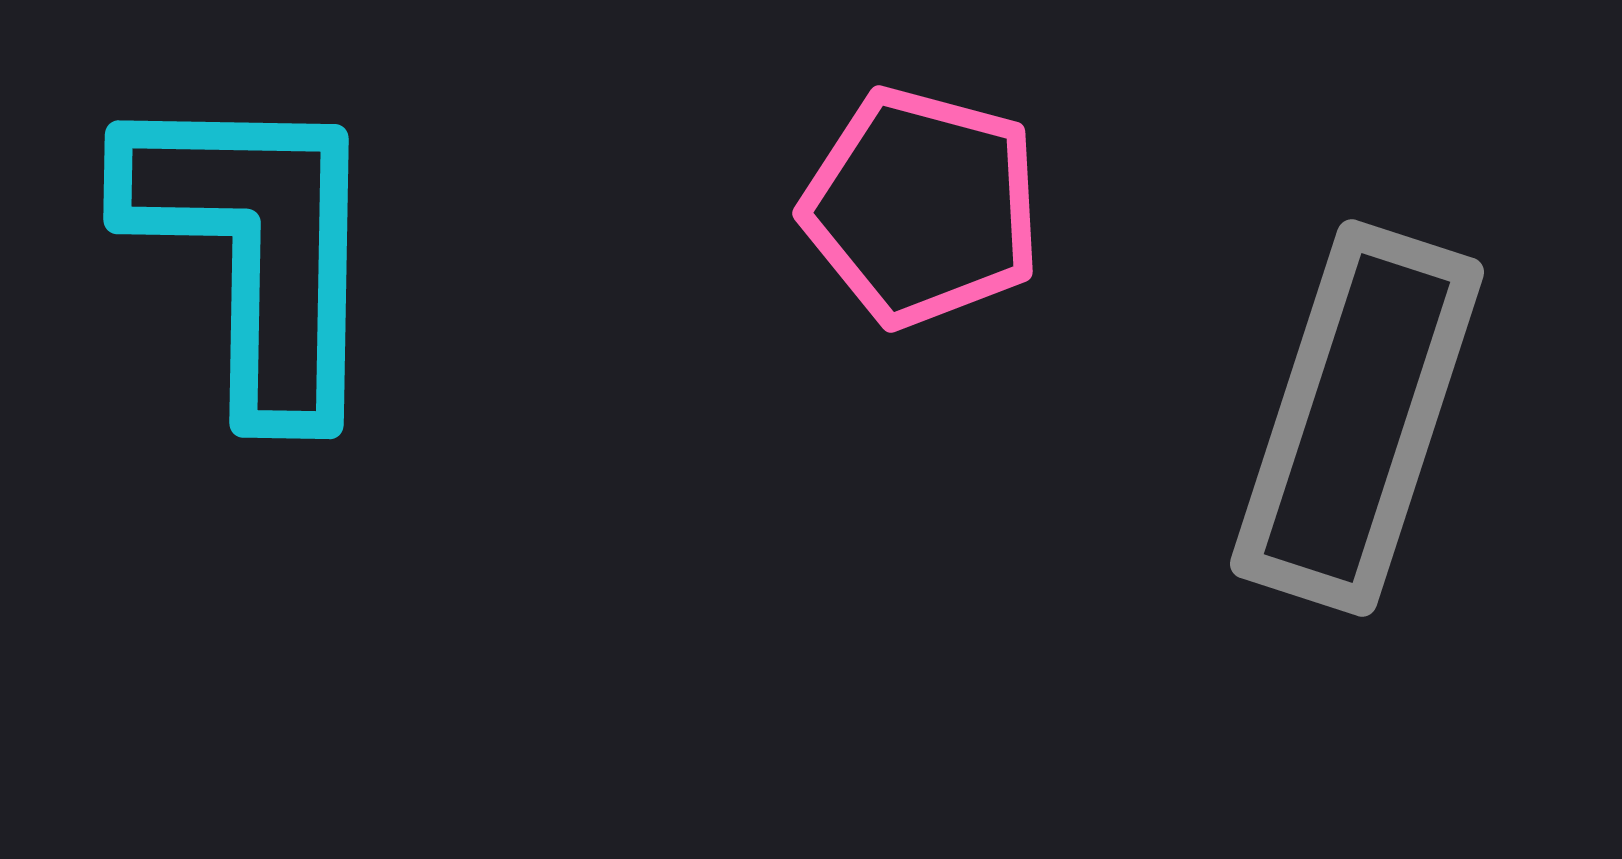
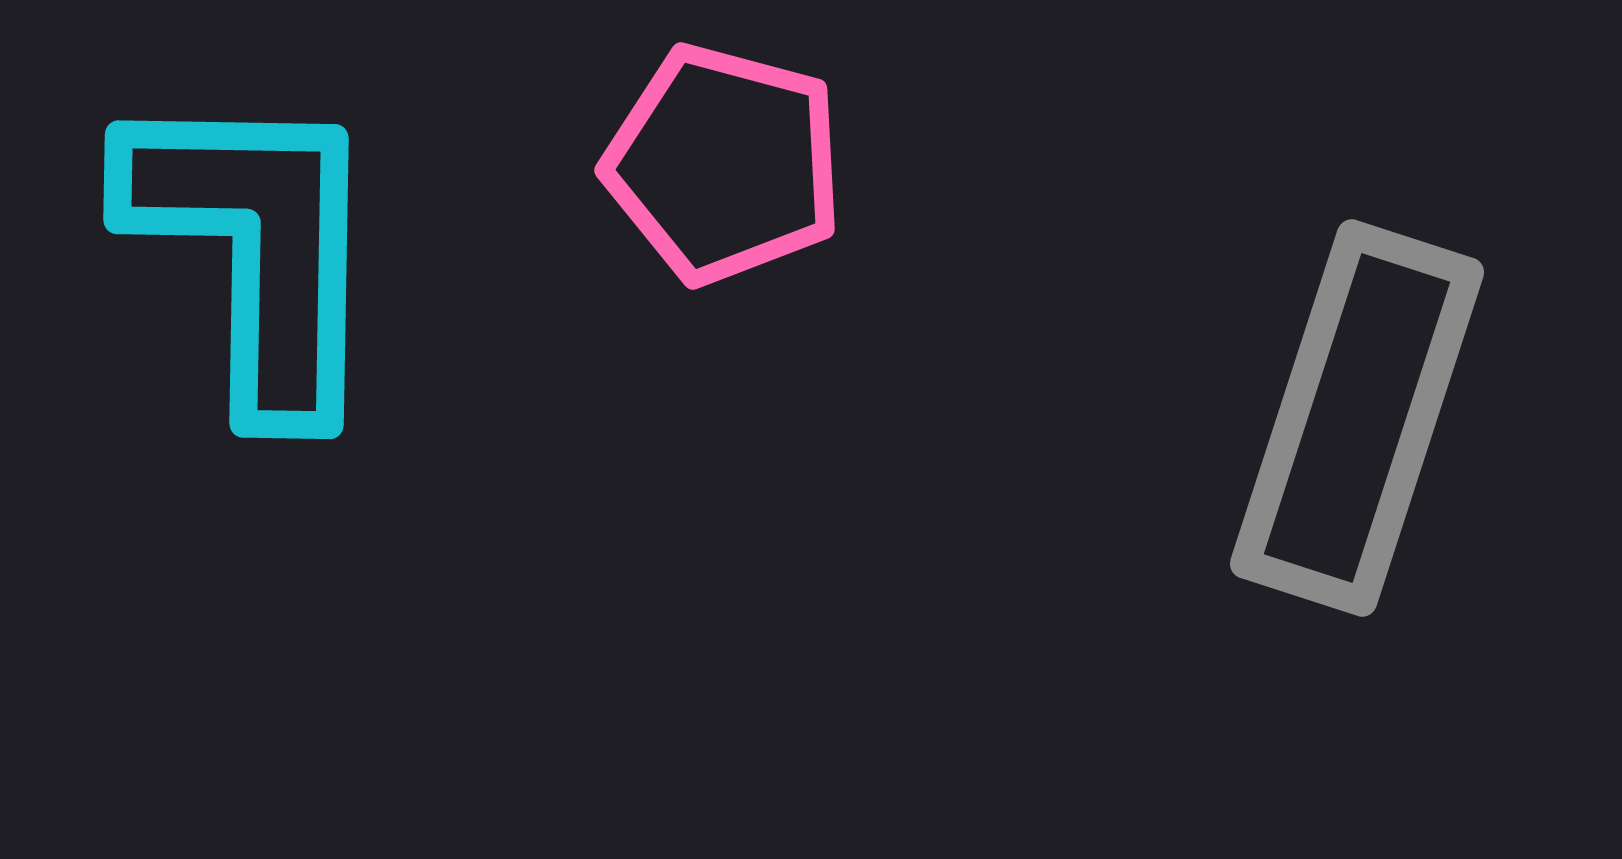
pink pentagon: moved 198 px left, 43 px up
